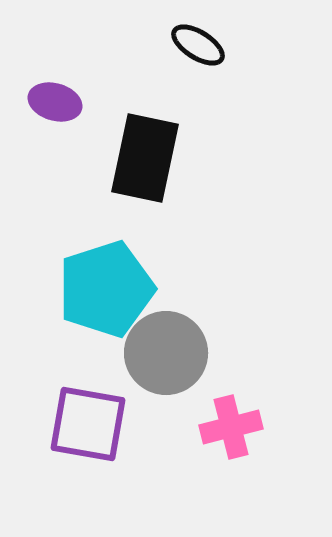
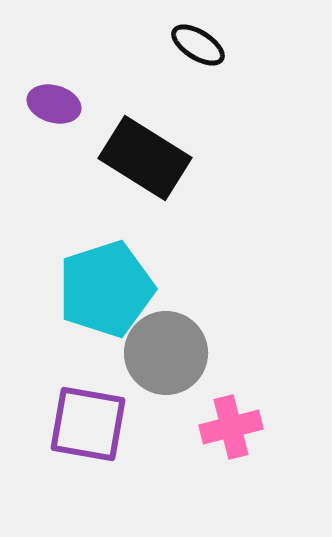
purple ellipse: moved 1 px left, 2 px down
black rectangle: rotated 70 degrees counterclockwise
